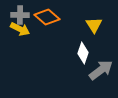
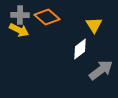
yellow arrow: moved 1 px left, 1 px down
white diamond: moved 3 px left, 4 px up; rotated 35 degrees clockwise
